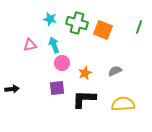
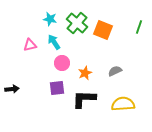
green cross: rotated 25 degrees clockwise
cyan arrow: moved 3 px up; rotated 14 degrees counterclockwise
